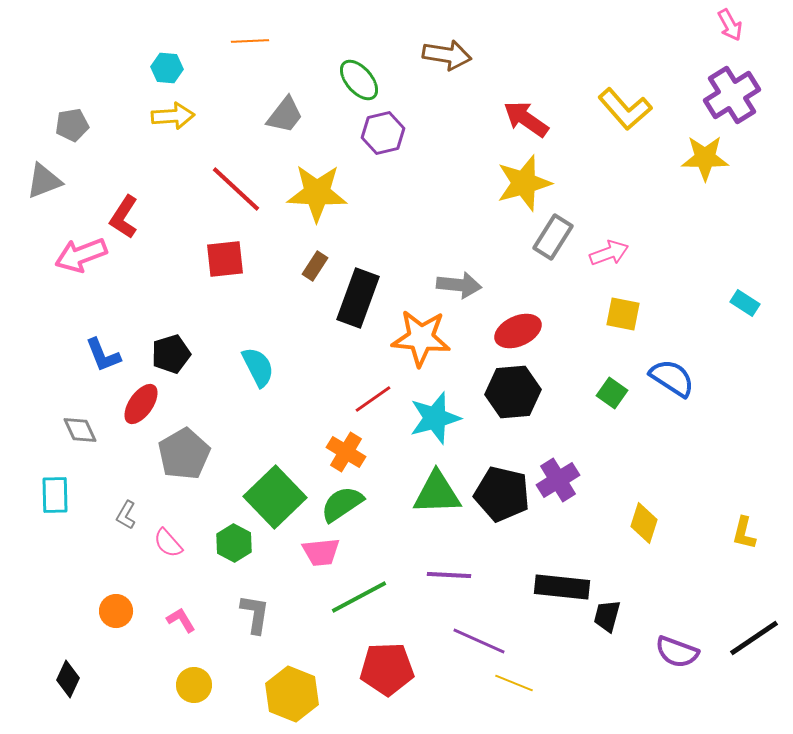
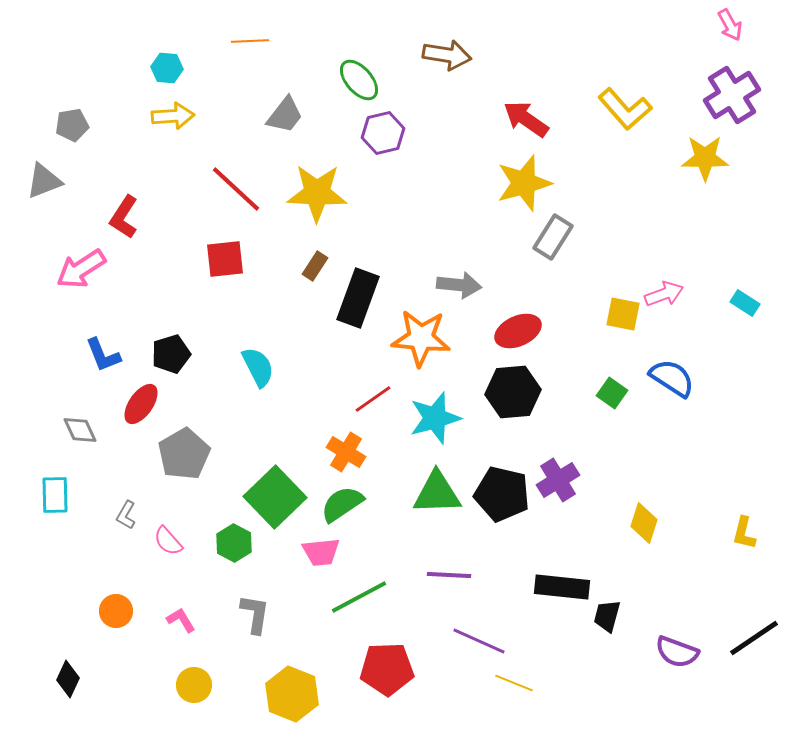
pink arrow at (609, 253): moved 55 px right, 41 px down
pink arrow at (81, 255): moved 14 px down; rotated 12 degrees counterclockwise
pink semicircle at (168, 543): moved 2 px up
